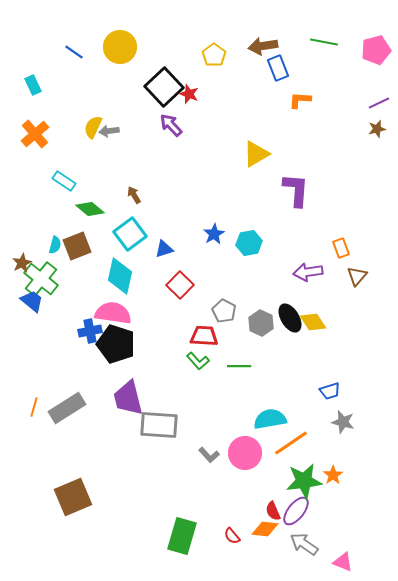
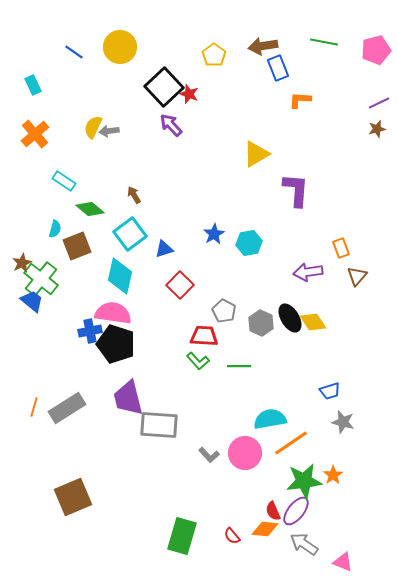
cyan semicircle at (55, 245): moved 16 px up
